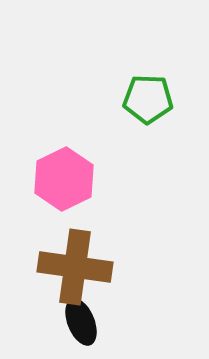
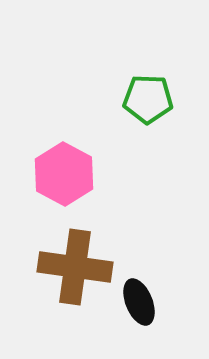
pink hexagon: moved 5 px up; rotated 6 degrees counterclockwise
black ellipse: moved 58 px right, 20 px up
